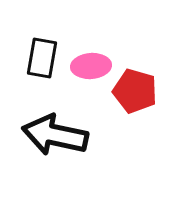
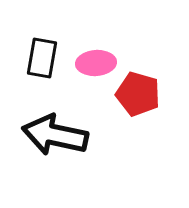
pink ellipse: moved 5 px right, 3 px up
red pentagon: moved 3 px right, 3 px down
